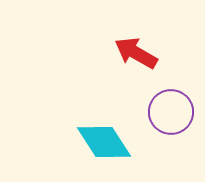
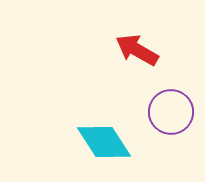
red arrow: moved 1 px right, 3 px up
